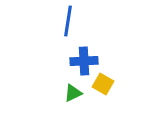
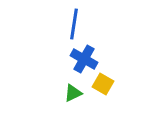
blue line: moved 6 px right, 3 px down
blue cross: moved 2 px up; rotated 32 degrees clockwise
